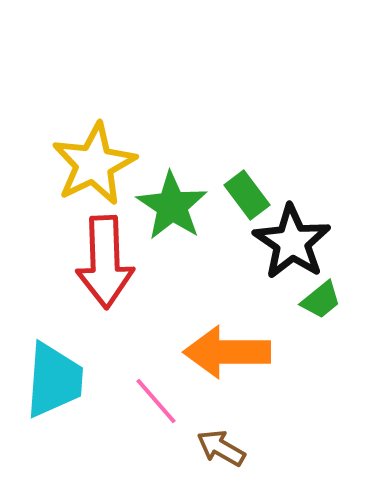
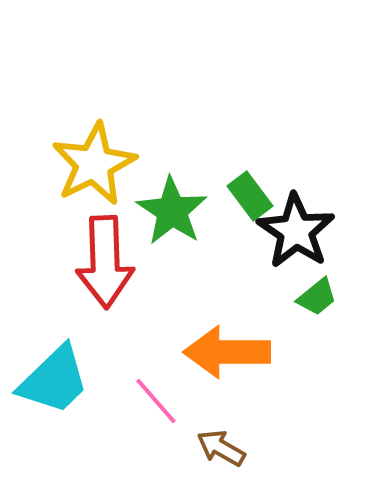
green rectangle: moved 3 px right, 1 px down
green star: moved 5 px down
black star: moved 4 px right, 11 px up
green trapezoid: moved 4 px left, 3 px up
cyan trapezoid: rotated 42 degrees clockwise
